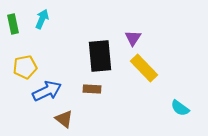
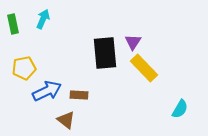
cyan arrow: moved 1 px right
purple triangle: moved 4 px down
black rectangle: moved 5 px right, 3 px up
yellow pentagon: moved 1 px left, 1 px down
brown rectangle: moved 13 px left, 6 px down
cyan semicircle: moved 1 px down; rotated 96 degrees counterclockwise
brown triangle: moved 2 px right, 1 px down
